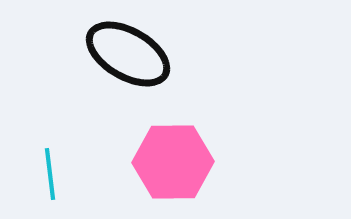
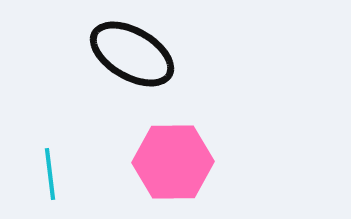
black ellipse: moved 4 px right
